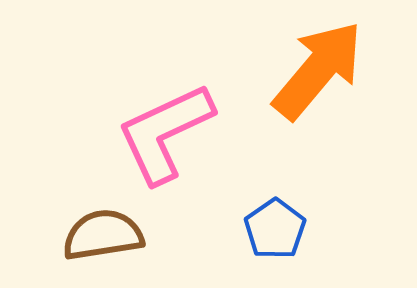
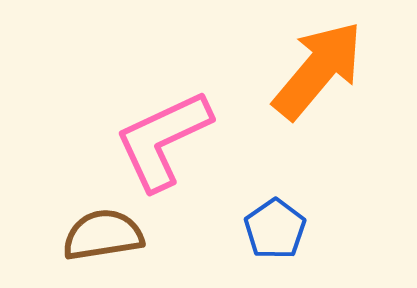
pink L-shape: moved 2 px left, 7 px down
